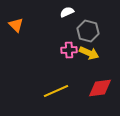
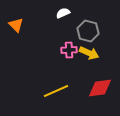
white semicircle: moved 4 px left, 1 px down
